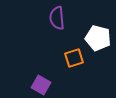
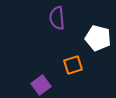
orange square: moved 1 px left, 7 px down
purple square: rotated 24 degrees clockwise
